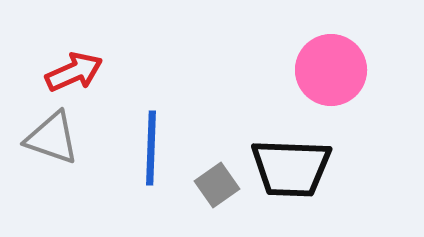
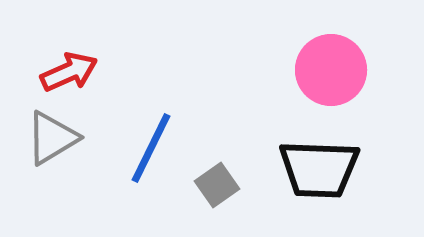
red arrow: moved 5 px left
gray triangle: rotated 50 degrees counterclockwise
blue line: rotated 24 degrees clockwise
black trapezoid: moved 28 px right, 1 px down
